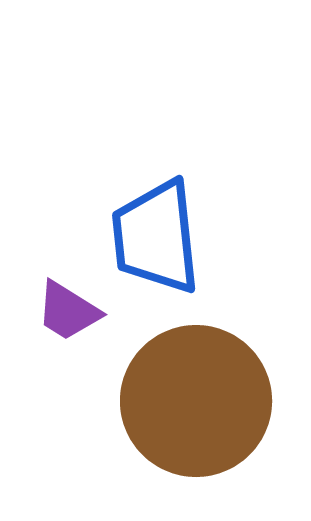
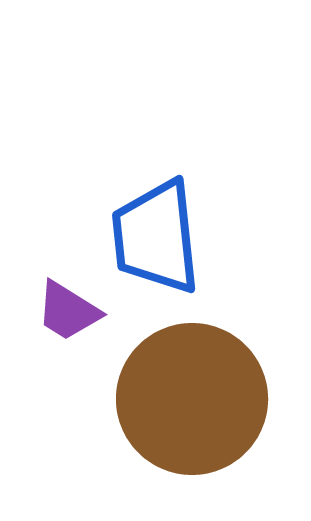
brown circle: moved 4 px left, 2 px up
